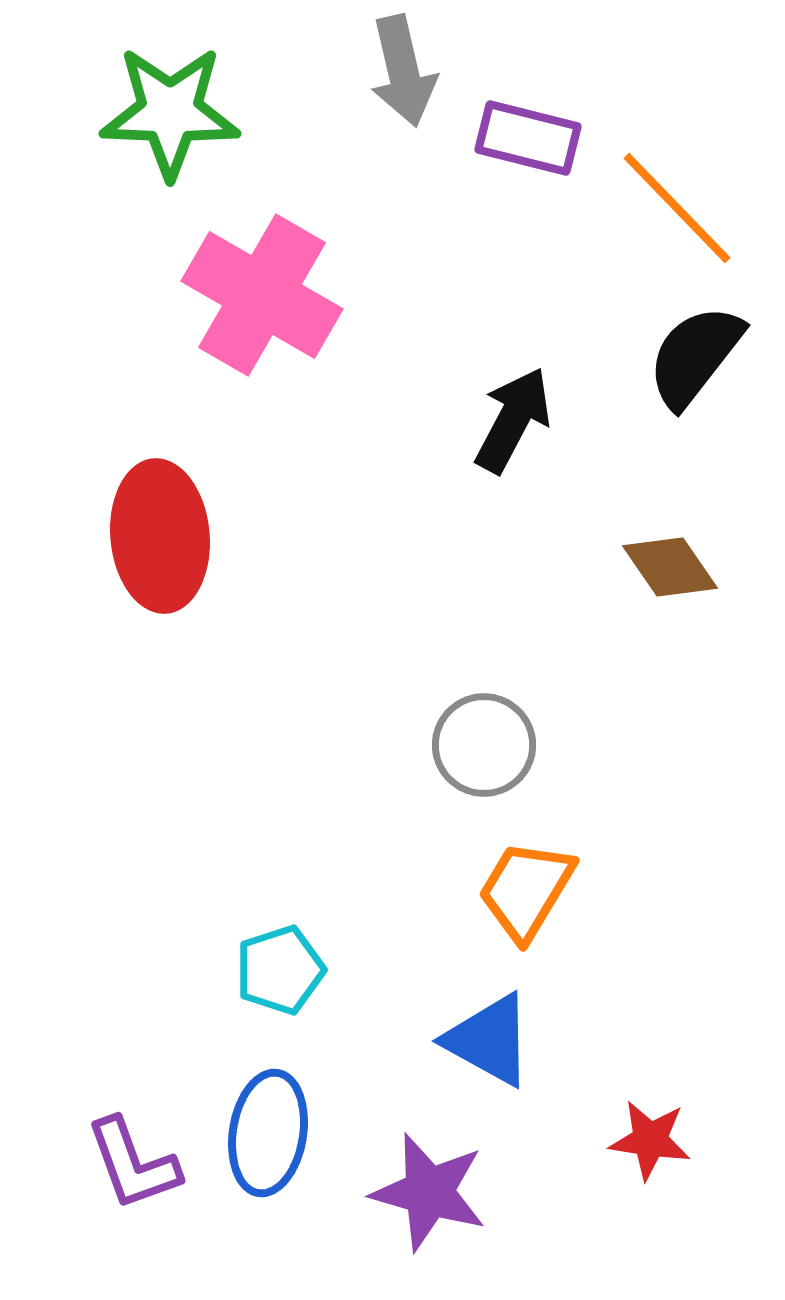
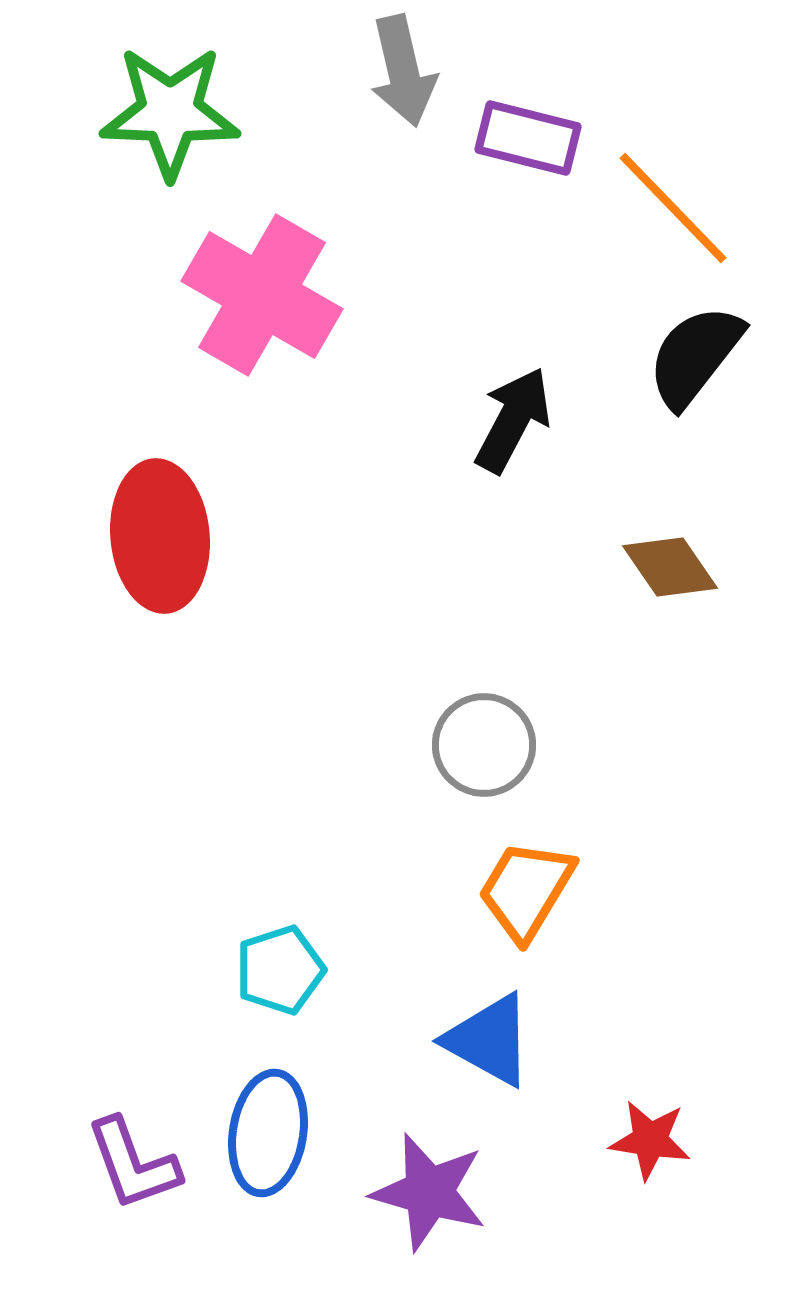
orange line: moved 4 px left
